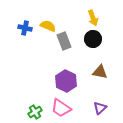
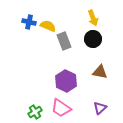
blue cross: moved 4 px right, 6 px up
